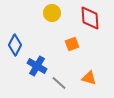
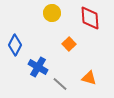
orange square: moved 3 px left; rotated 24 degrees counterclockwise
blue cross: moved 1 px right, 1 px down
gray line: moved 1 px right, 1 px down
